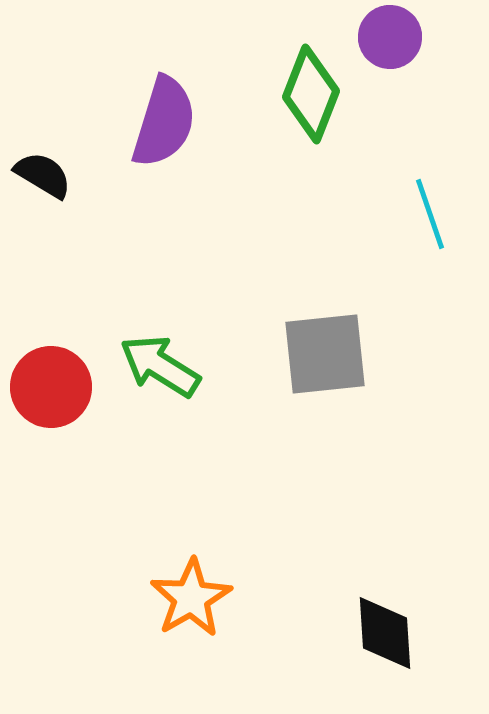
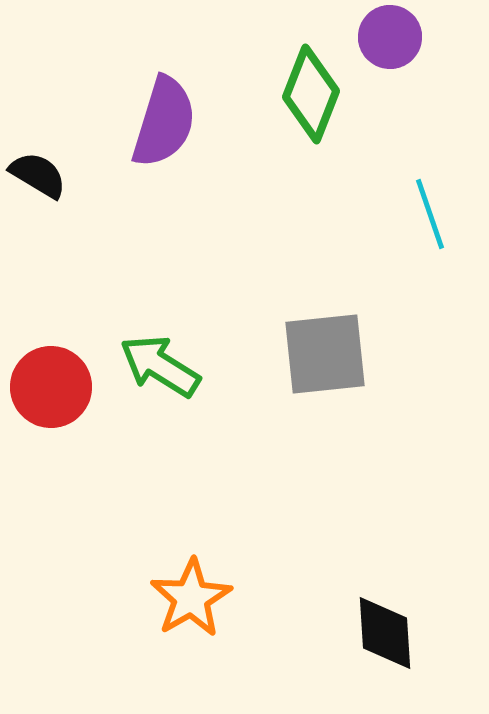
black semicircle: moved 5 px left
